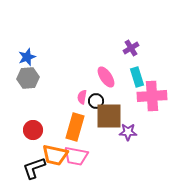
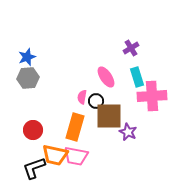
purple star: rotated 24 degrees clockwise
